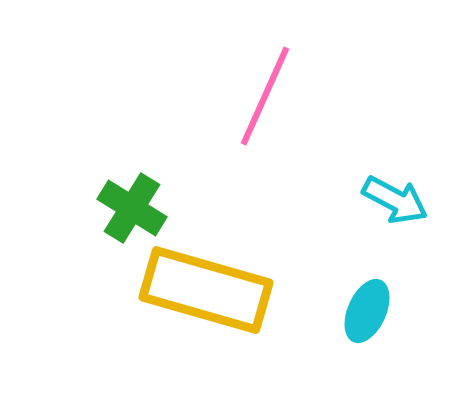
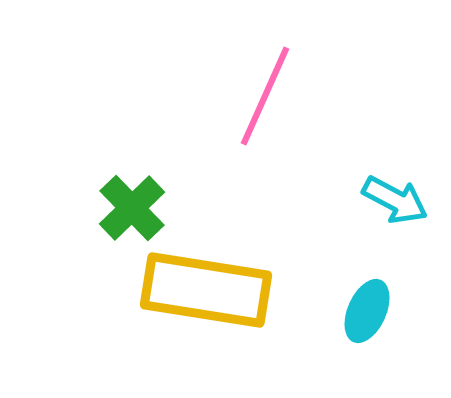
green cross: rotated 14 degrees clockwise
yellow rectangle: rotated 7 degrees counterclockwise
